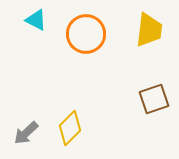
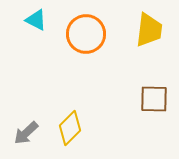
brown square: rotated 20 degrees clockwise
